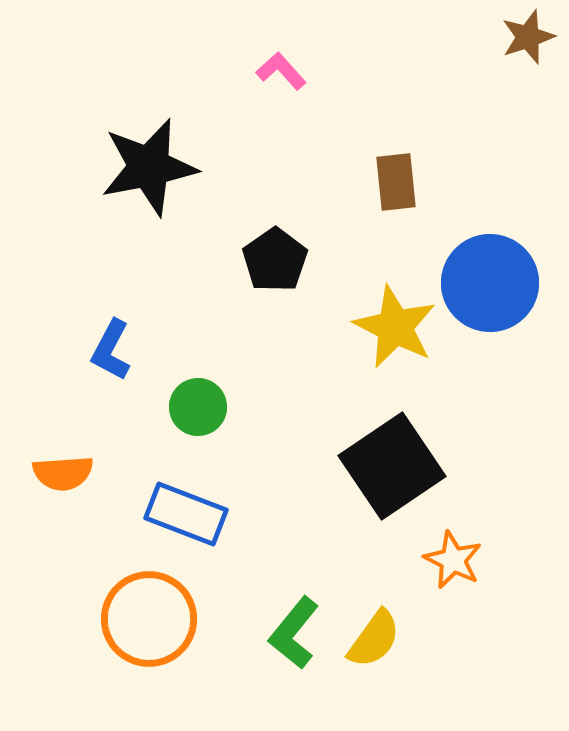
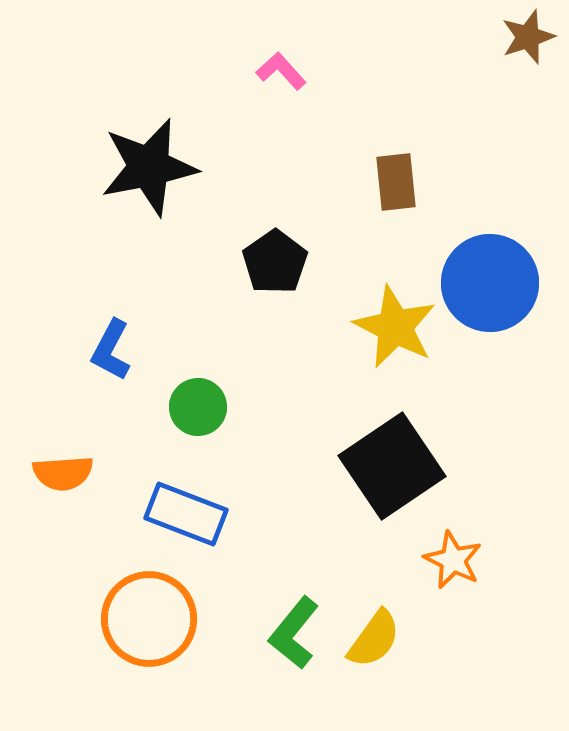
black pentagon: moved 2 px down
